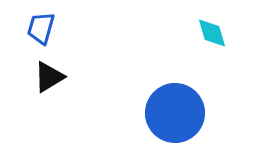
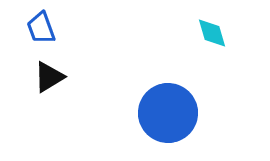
blue trapezoid: rotated 36 degrees counterclockwise
blue circle: moved 7 px left
